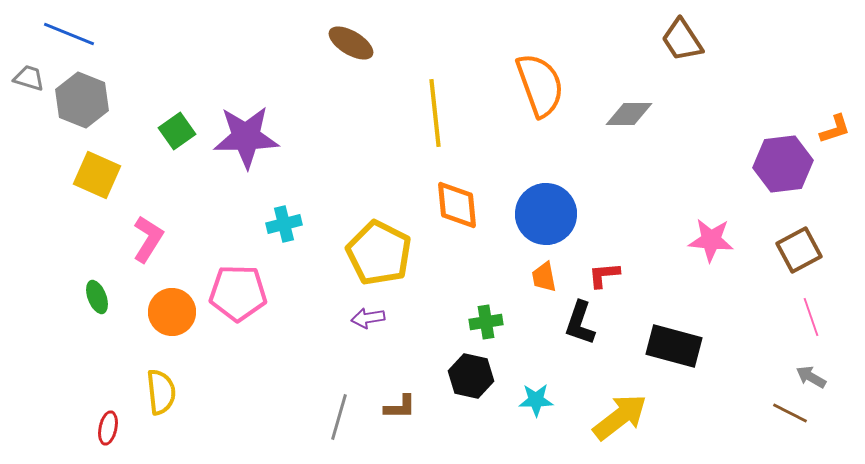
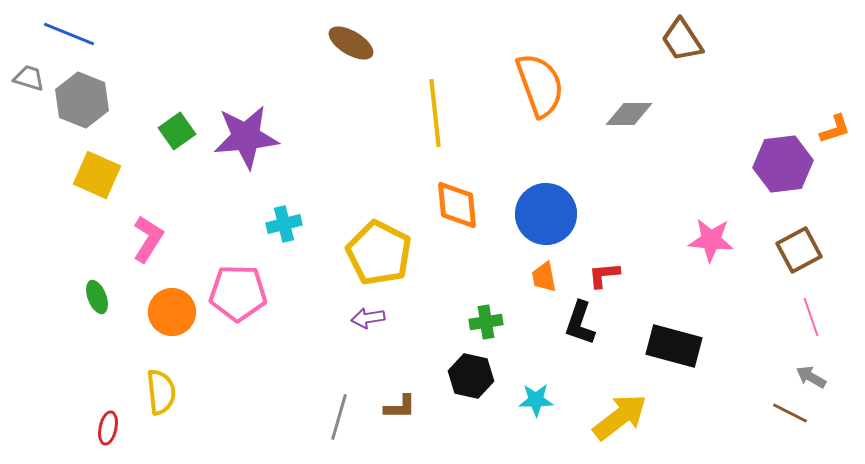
purple star: rotated 4 degrees counterclockwise
